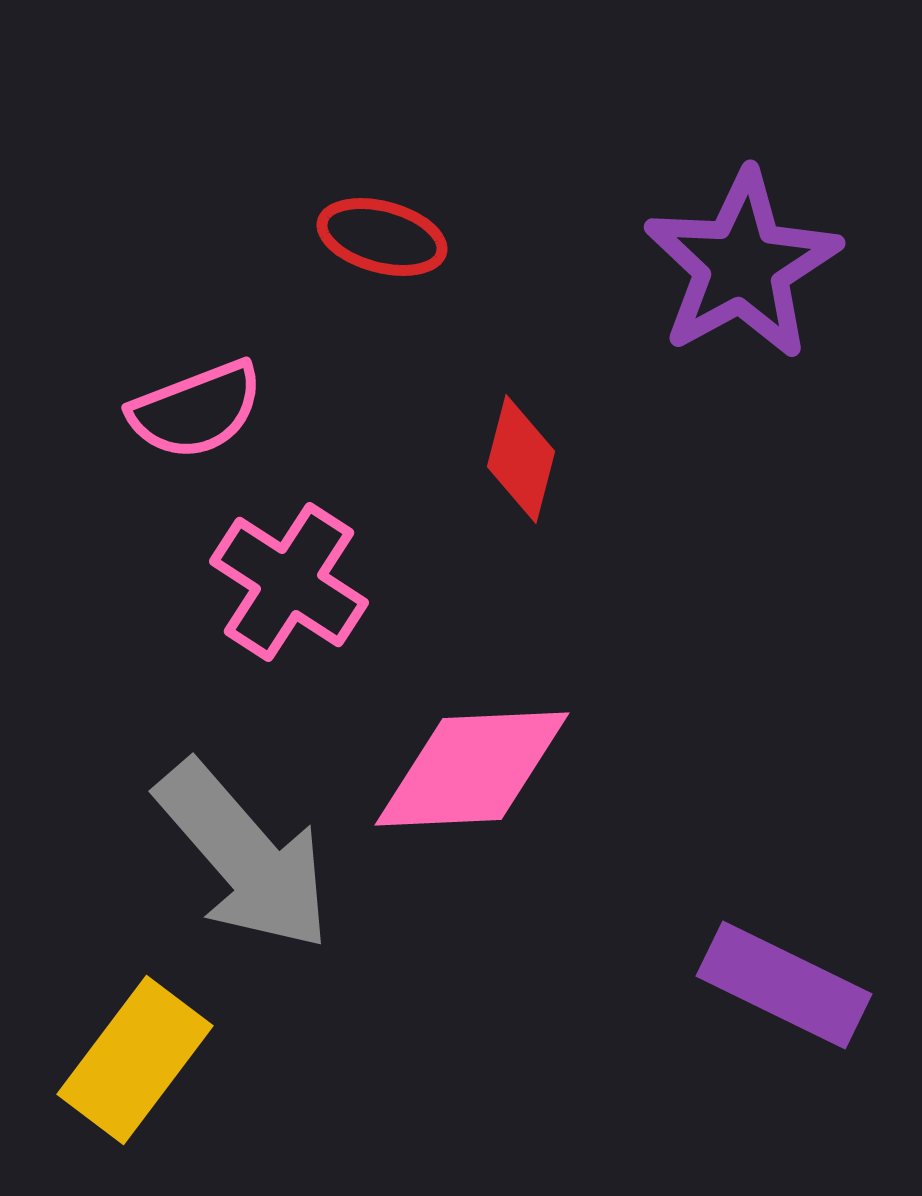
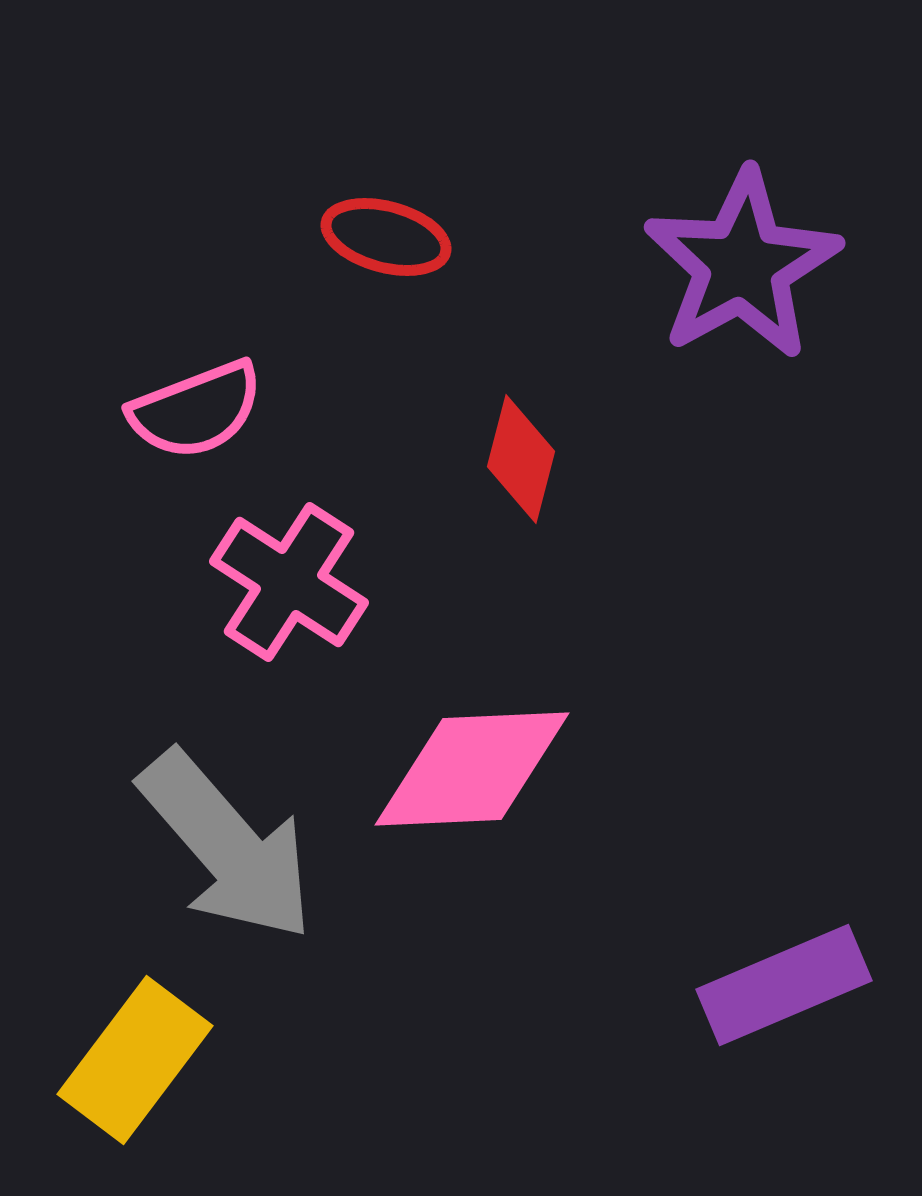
red ellipse: moved 4 px right
gray arrow: moved 17 px left, 10 px up
purple rectangle: rotated 49 degrees counterclockwise
